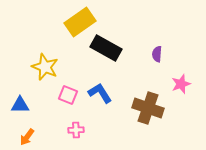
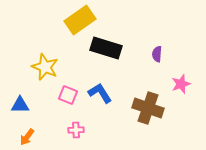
yellow rectangle: moved 2 px up
black rectangle: rotated 12 degrees counterclockwise
